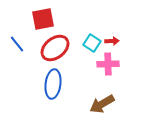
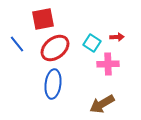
red arrow: moved 5 px right, 4 px up
